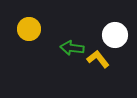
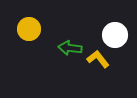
green arrow: moved 2 px left
